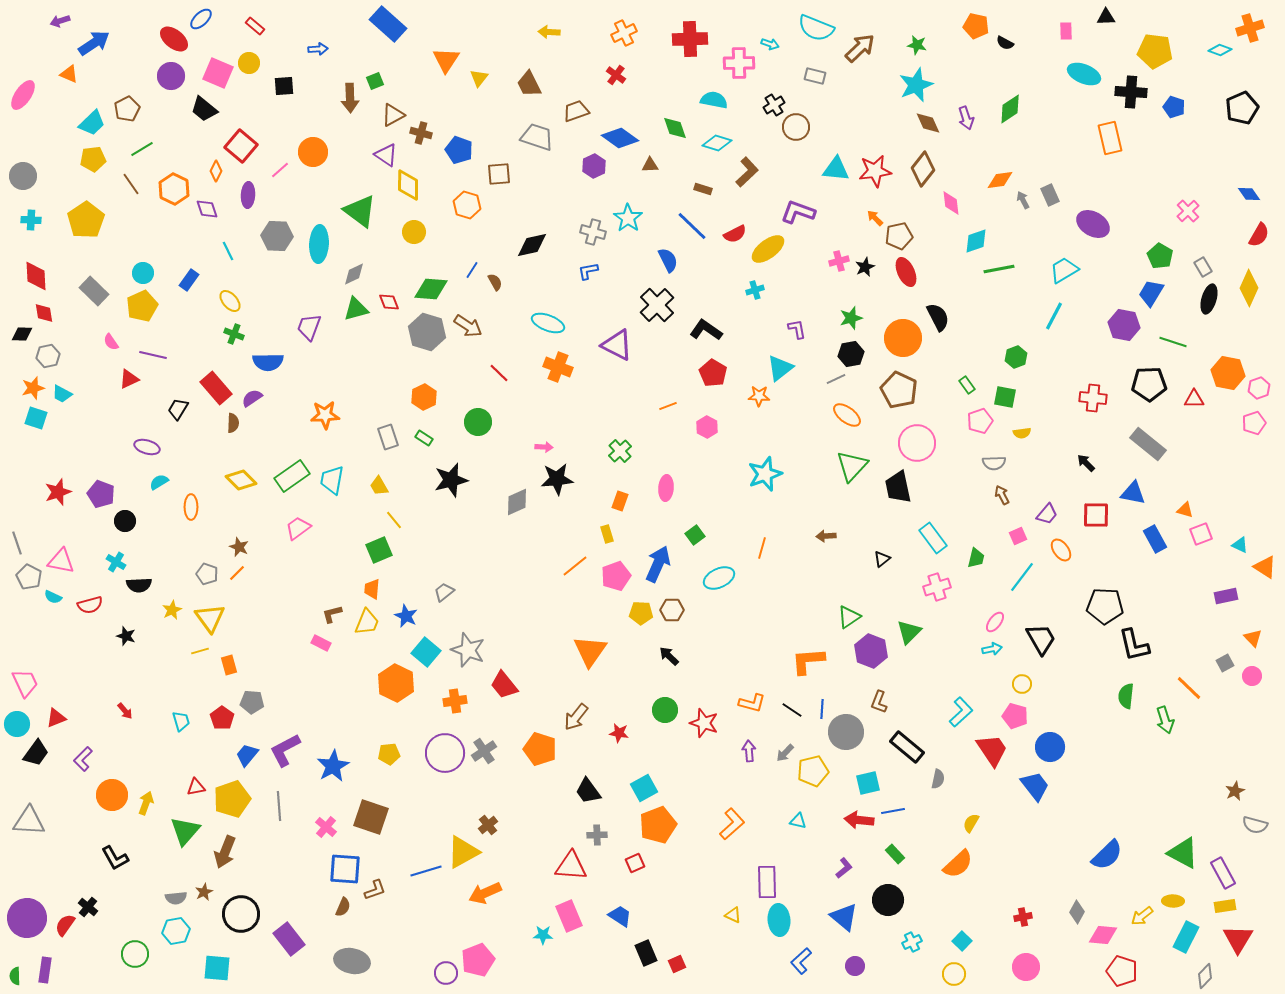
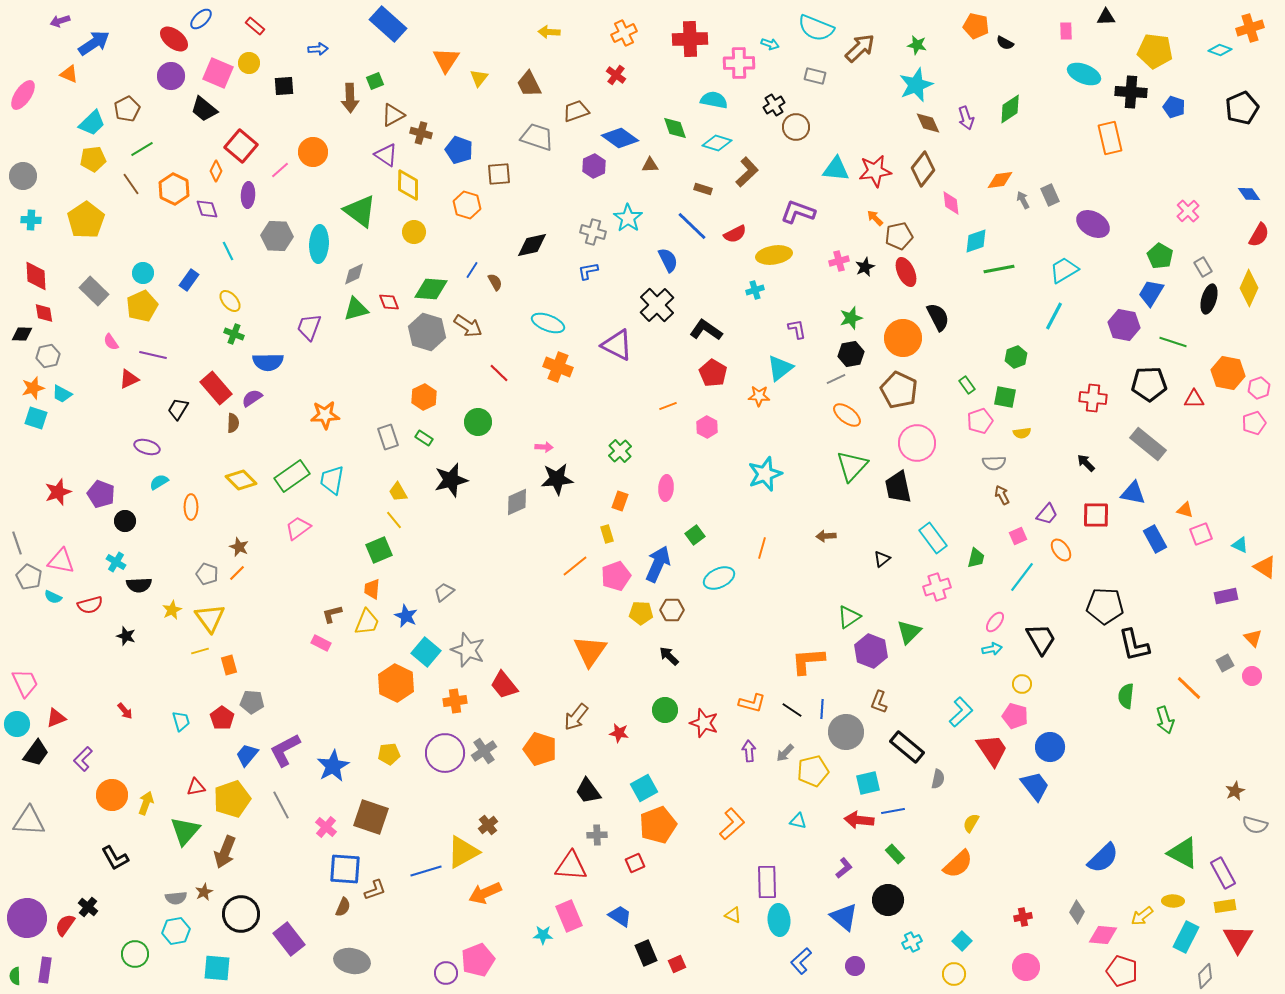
yellow ellipse at (768, 249): moved 6 px right, 6 px down; rotated 28 degrees clockwise
yellow trapezoid at (379, 486): moved 19 px right, 6 px down
gray line at (279, 806): moved 2 px right, 1 px up; rotated 24 degrees counterclockwise
blue semicircle at (1107, 855): moved 4 px left, 3 px down
